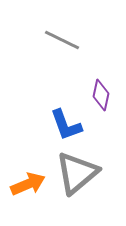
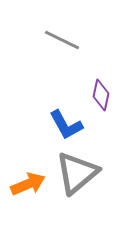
blue L-shape: rotated 9 degrees counterclockwise
